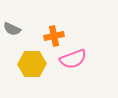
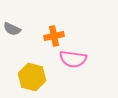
pink semicircle: rotated 28 degrees clockwise
yellow hexagon: moved 13 px down; rotated 16 degrees clockwise
